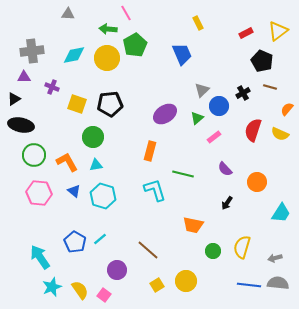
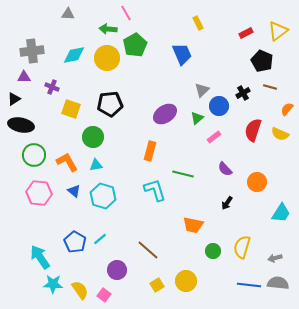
yellow square at (77, 104): moved 6 px left, 5 px down
cyan star at (52, 287): moved 1 px right, 3 px up; rotated 24 degrees clockwise
